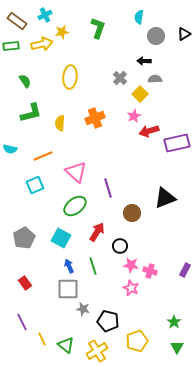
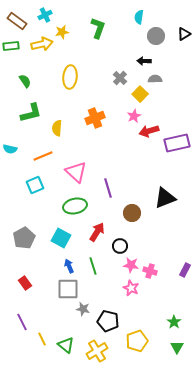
yellow semicircle at (60, 123): moved 3 px left, 5 px down
green ellipse at (75, 206): rotated 25 degrees clockwise
